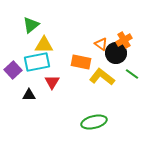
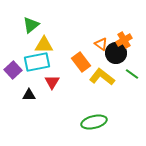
orange rectangle: rotated 42 degrees clockwise
